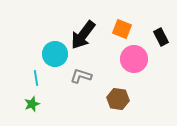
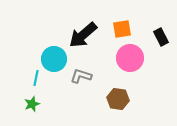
orange square: rotated 30 degrees counterclockwise
black arrow: rotated 12 degrees clockwise
cyan circle: moved 1 px left, 5 px down
pink circle: moved 4 px left, 1 px up
cyan line: rotated 21 degrees clockwise
